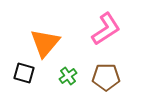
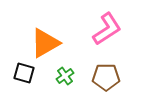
pink L-shape: moved 1 px right
orange triangle: rotated 20 degrees clockwise
green cross: moved 3 px left
